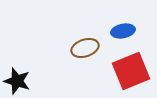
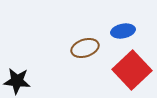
red square: moved 1 px right, 1 px up; rotated 21 degrees counterclockwise
black star: rotated 12 degrees counterclockwise
